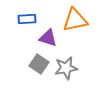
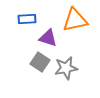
gray square: moved 1 px right, 2 px up
